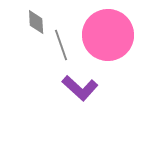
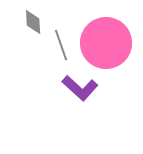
gray diamond: moved 3 px left
pink circle: moved 2 px left, 8 px down
